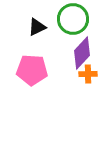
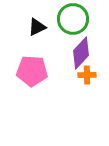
purple diamond: moved 1 px left
pink pentagon: moved 1 px down
orange cross: moved 1 px left, 1 px down
